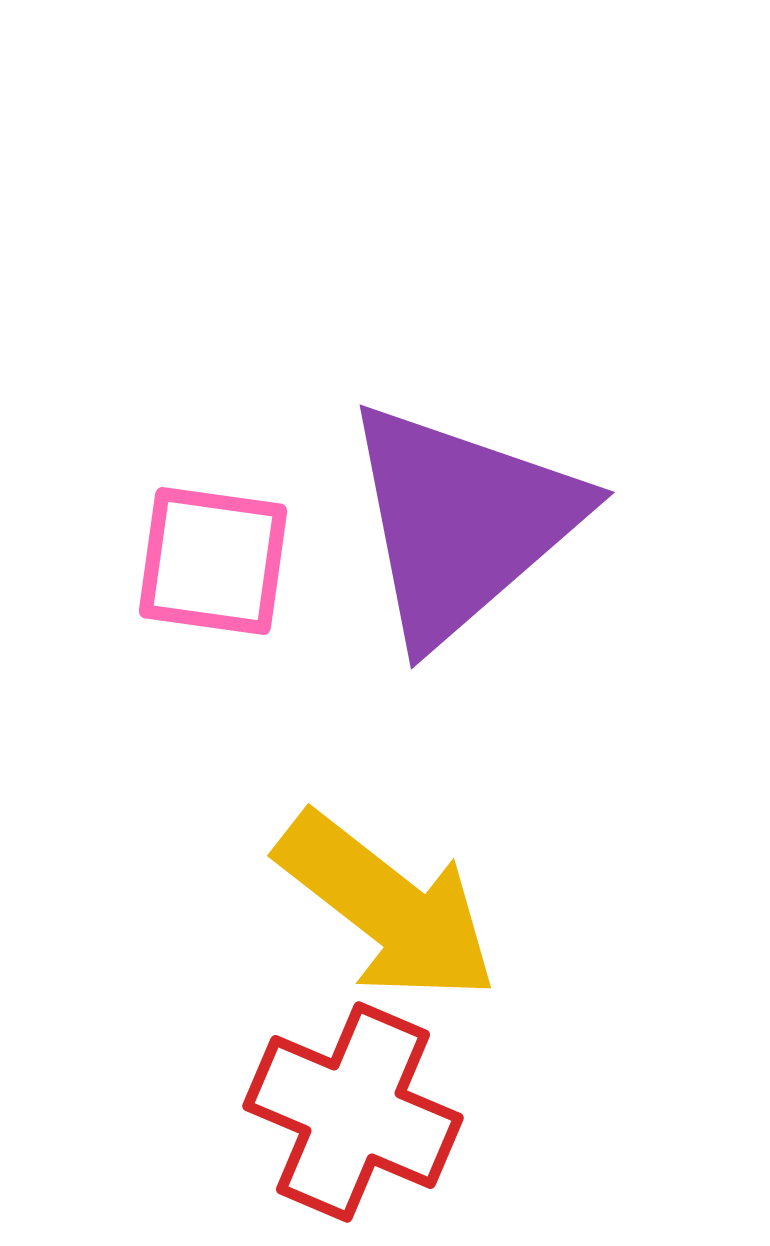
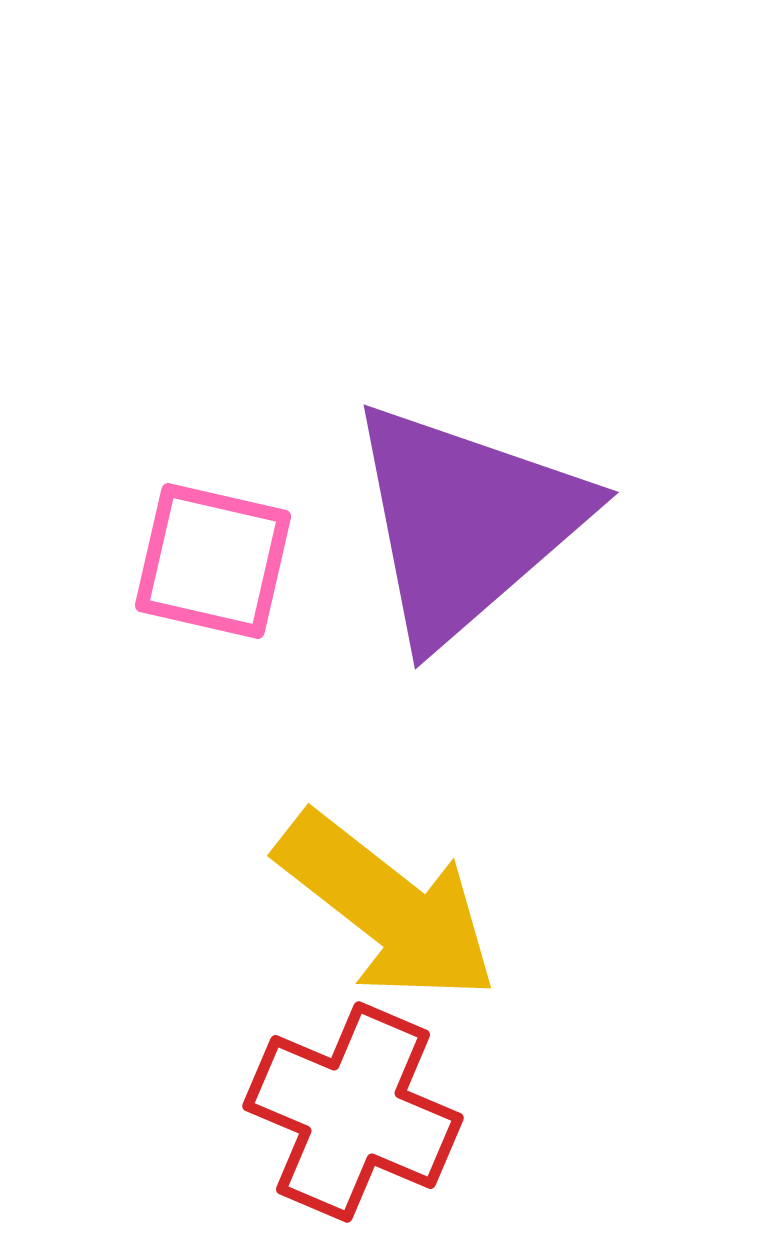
purple triangle: moved 4 px right
pink square: rotated 5 degrees clockwise
